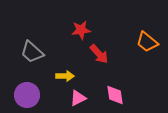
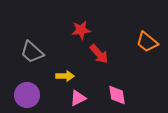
pink diamond: moved 2 px right
